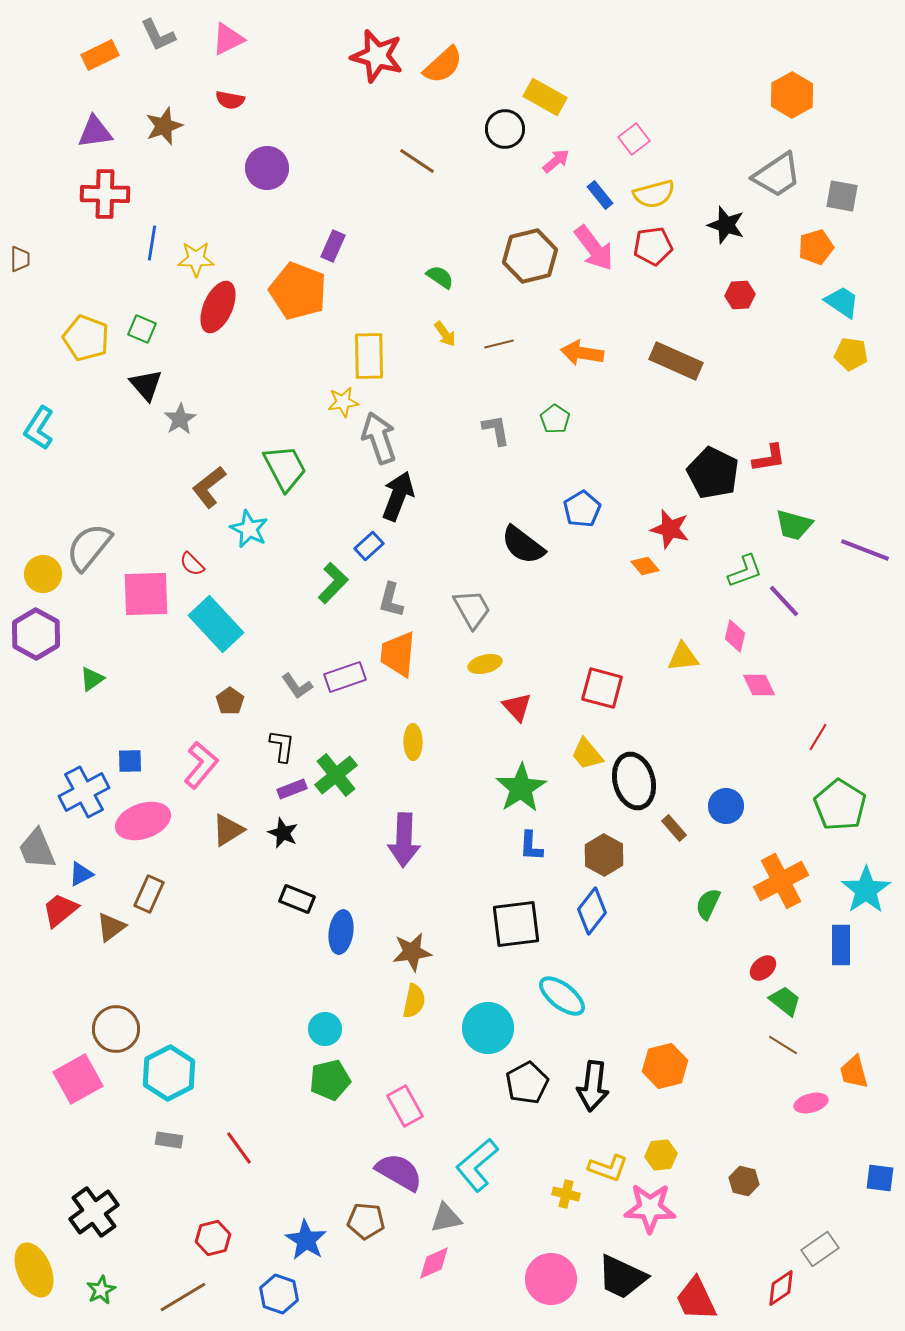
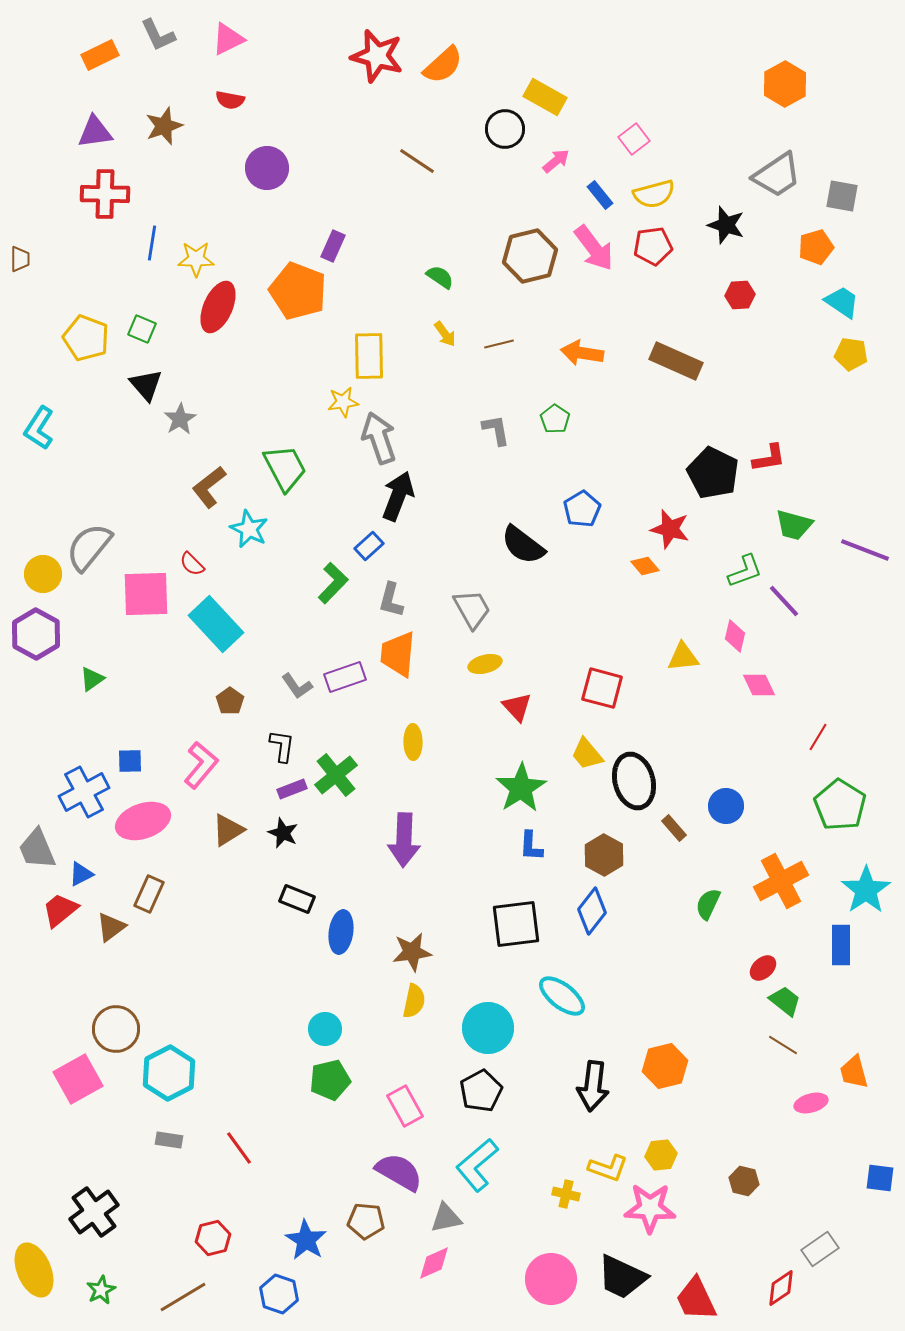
orange hexagon at (792, 95): moved 7 px left, 11 px up
black pentagon at (527, 1083): moved 46 px left, 8 px down
